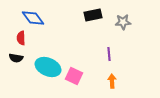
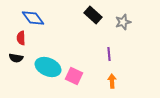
black rectangle: rotated 54 degrees clockwise
gray star: rotated 14 degrees counterclockwise
